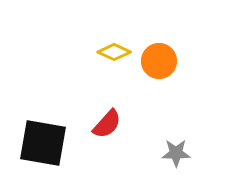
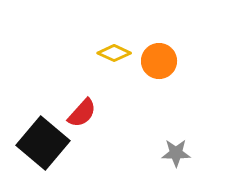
yellow diamond: moved 1 px down
red semicircle: moved 25 px left, 11 px up
black square: rotated 30 degrees clockwise
